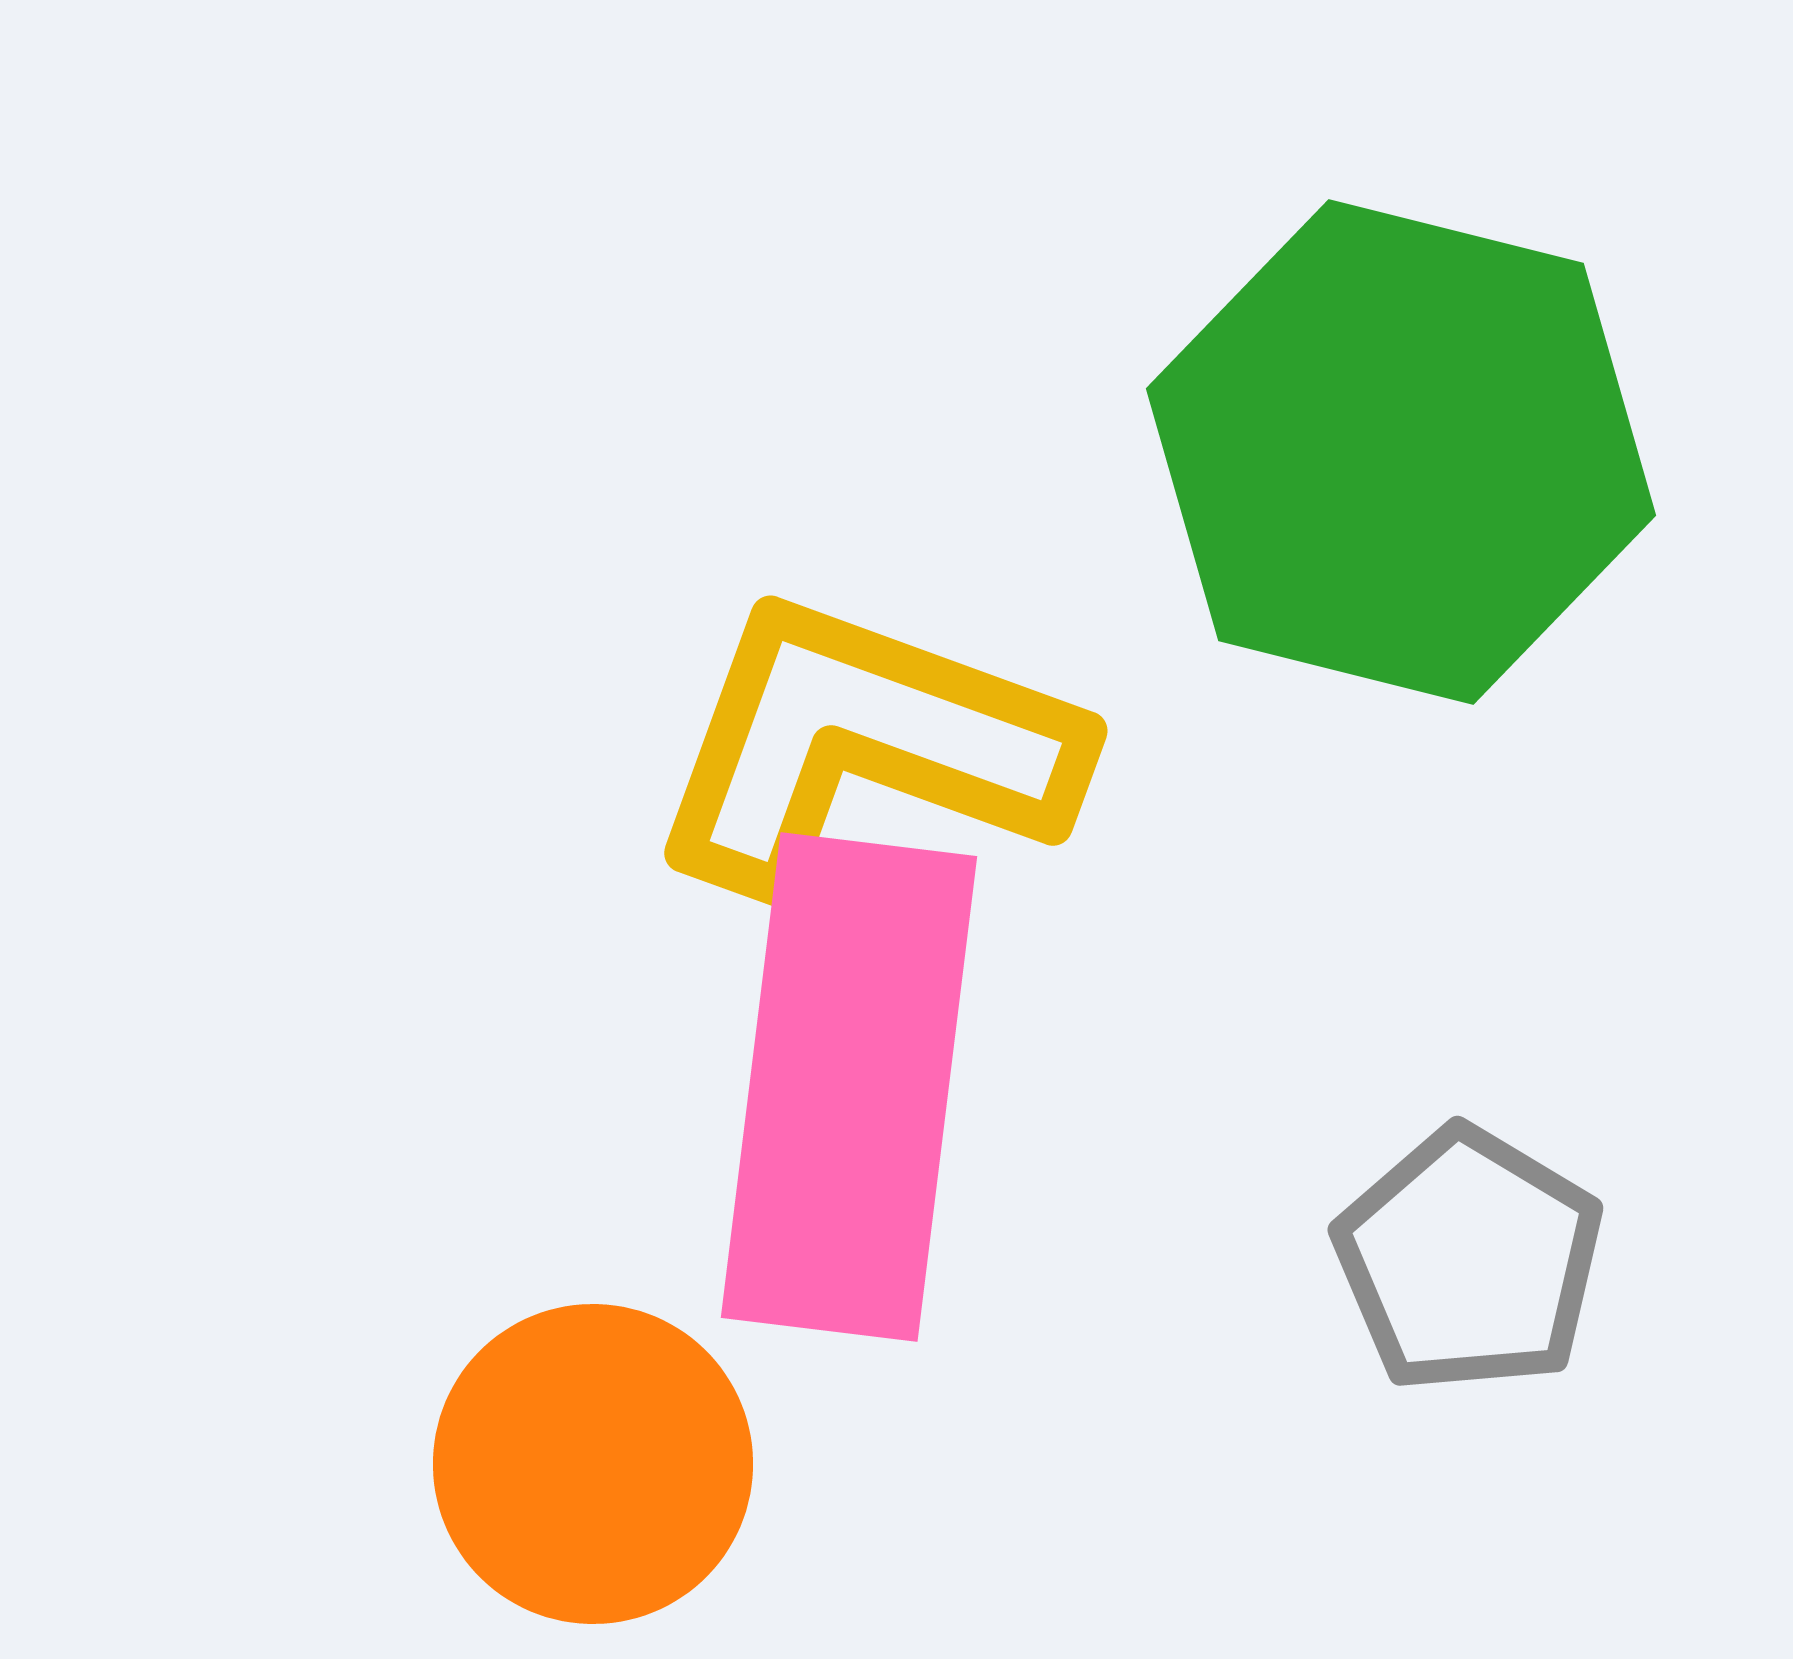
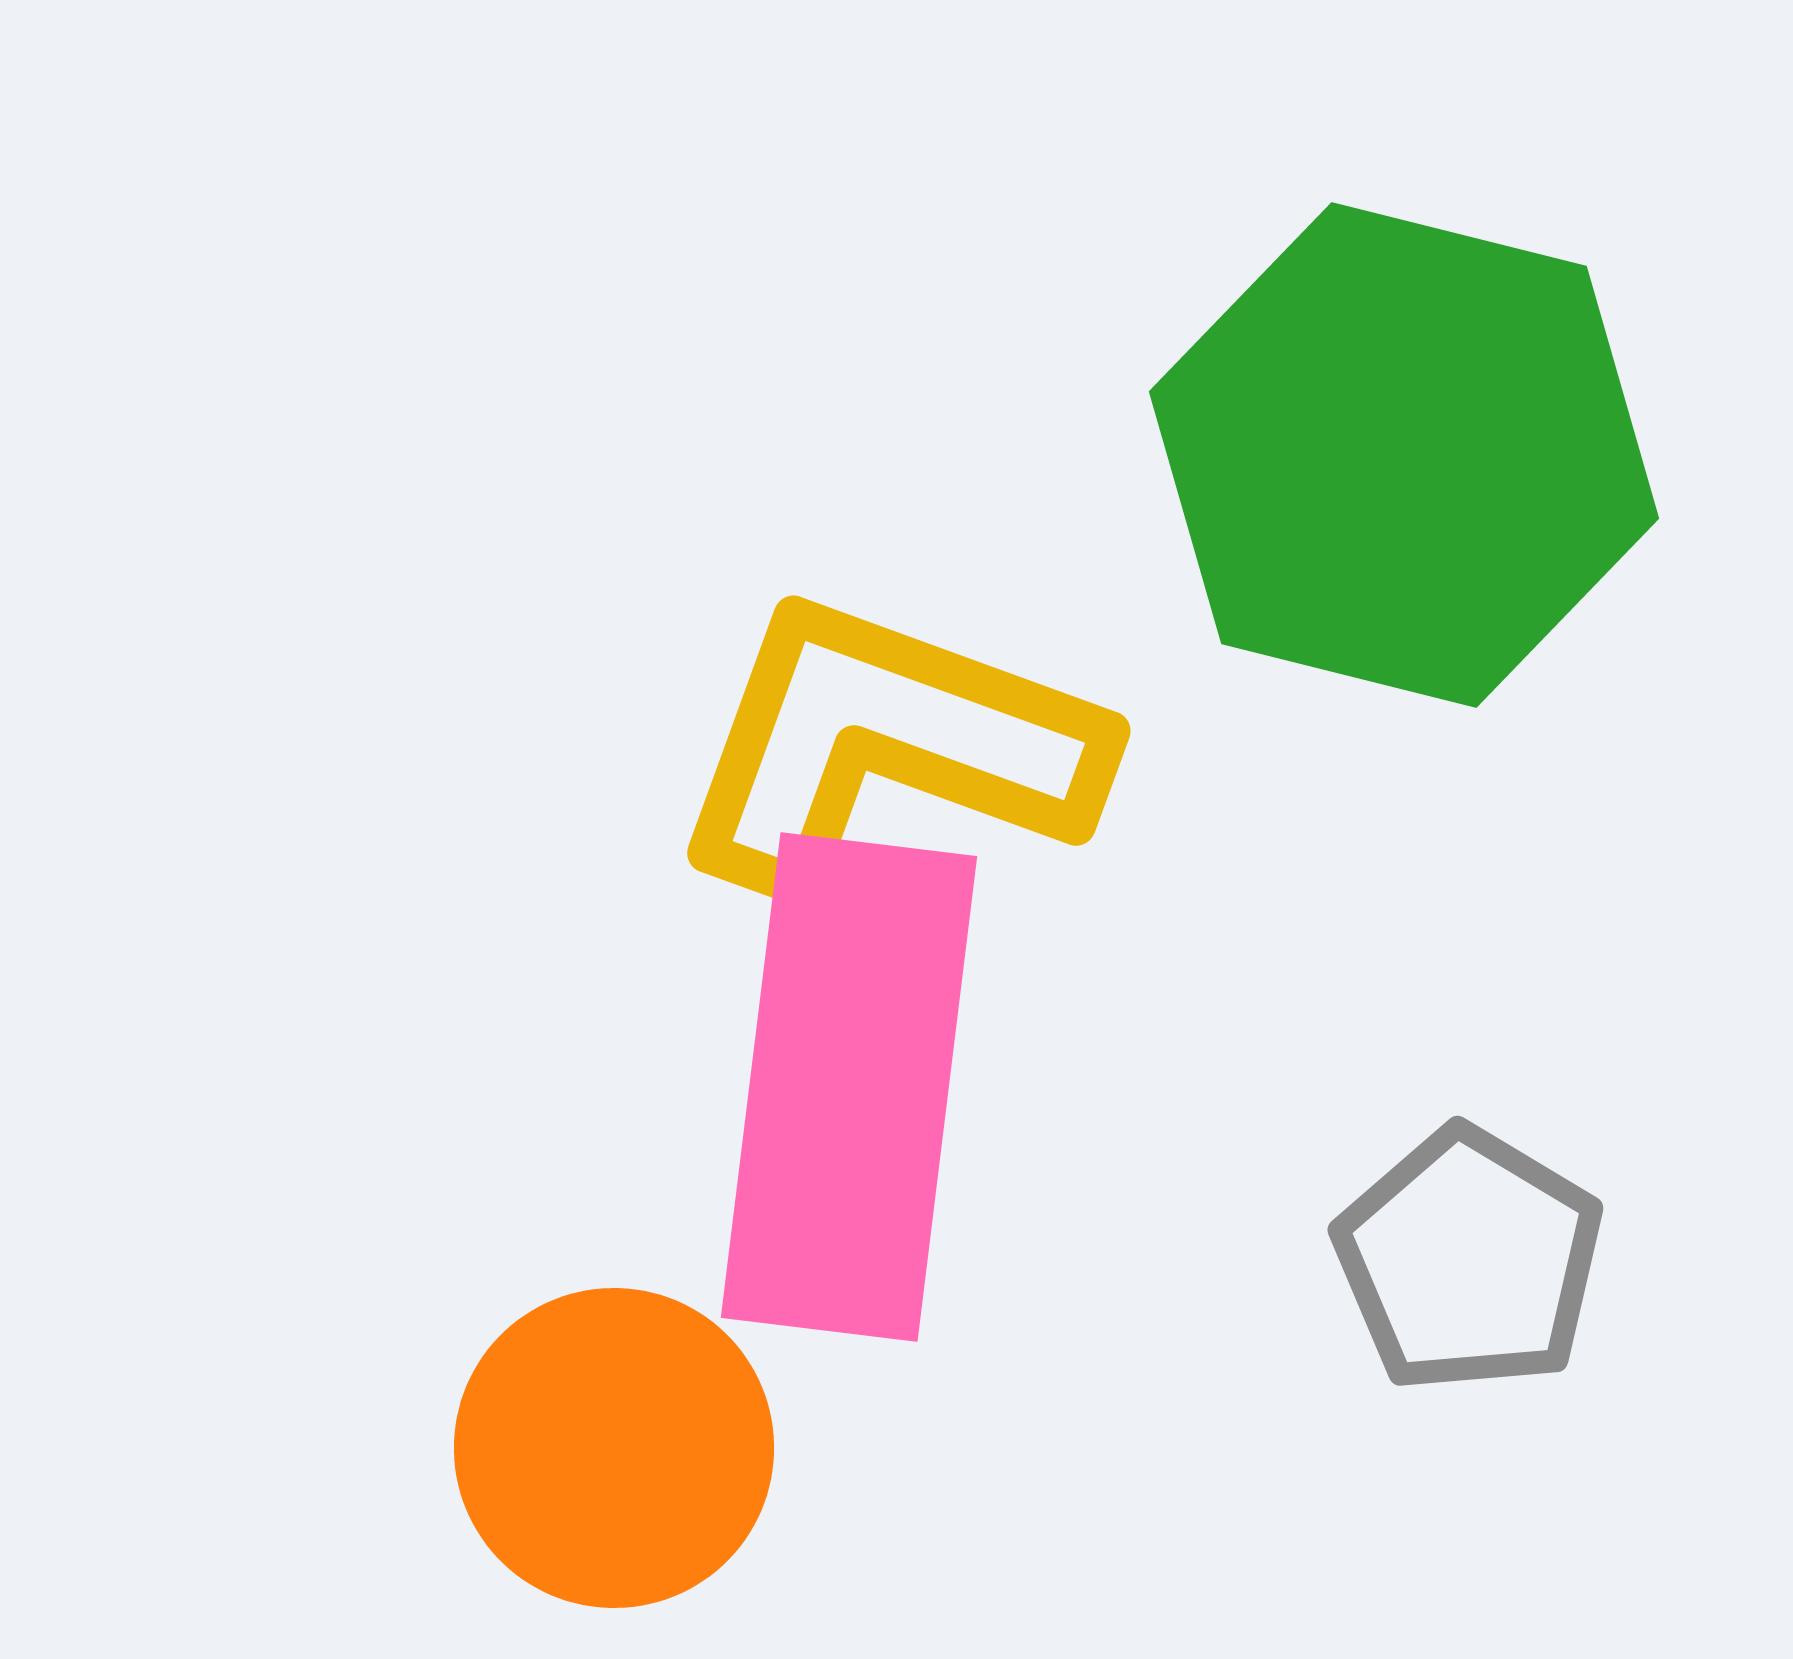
green hexagon: moved 3 px right, 3 px down
yellow L-shape: moved 23 px right
orange circle: moved 21 px right, 16 px up
